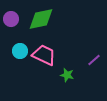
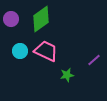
green diamond: rotated 24 degrees counterclockwise
pink trapezoid: moved 2 px right, 4 px up
green star: rotated 24 degrees counterclockwise
